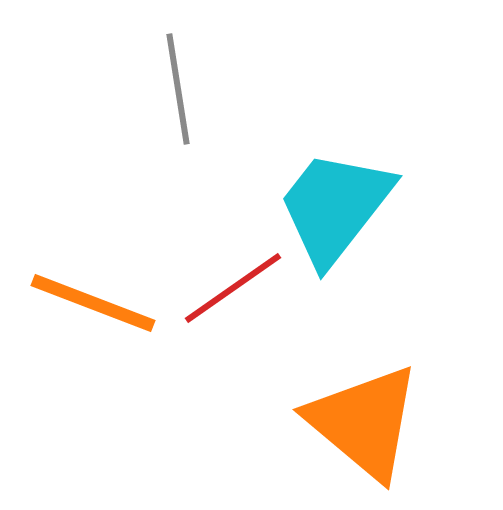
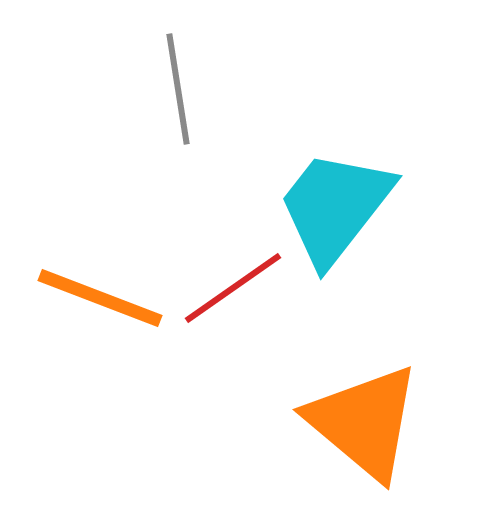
orange line: moved 7 px right, 5 px up
